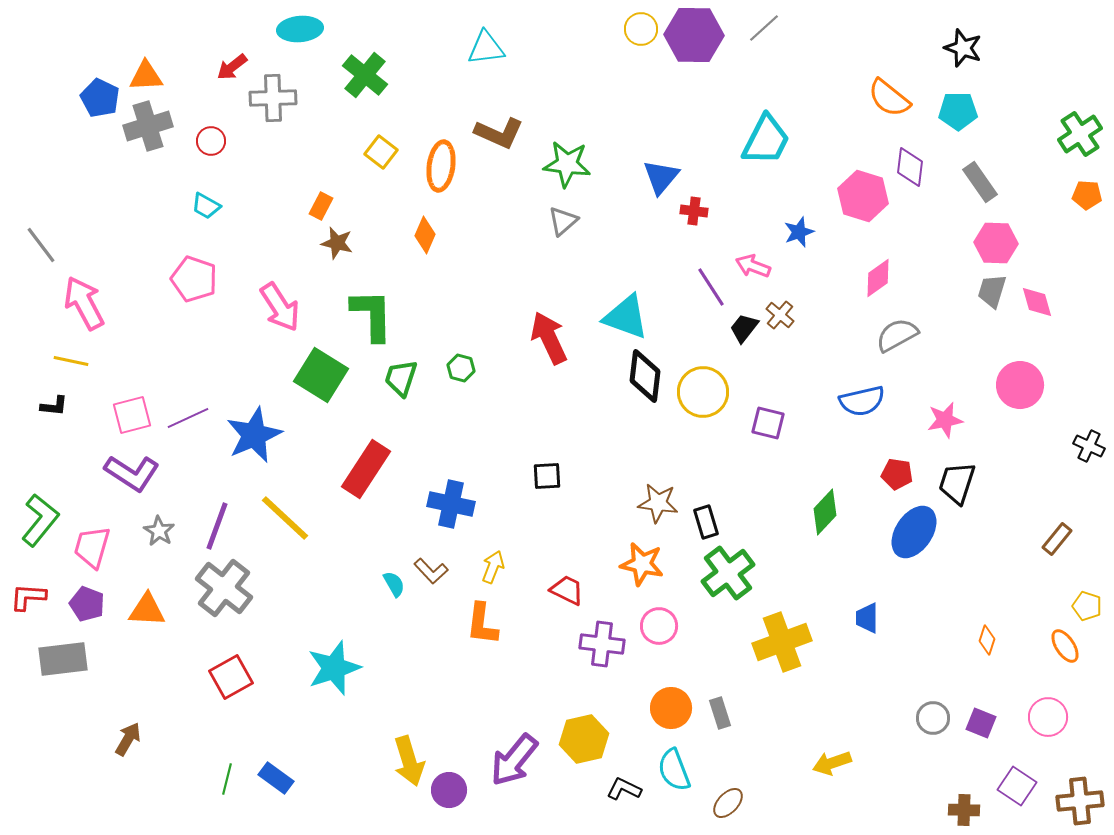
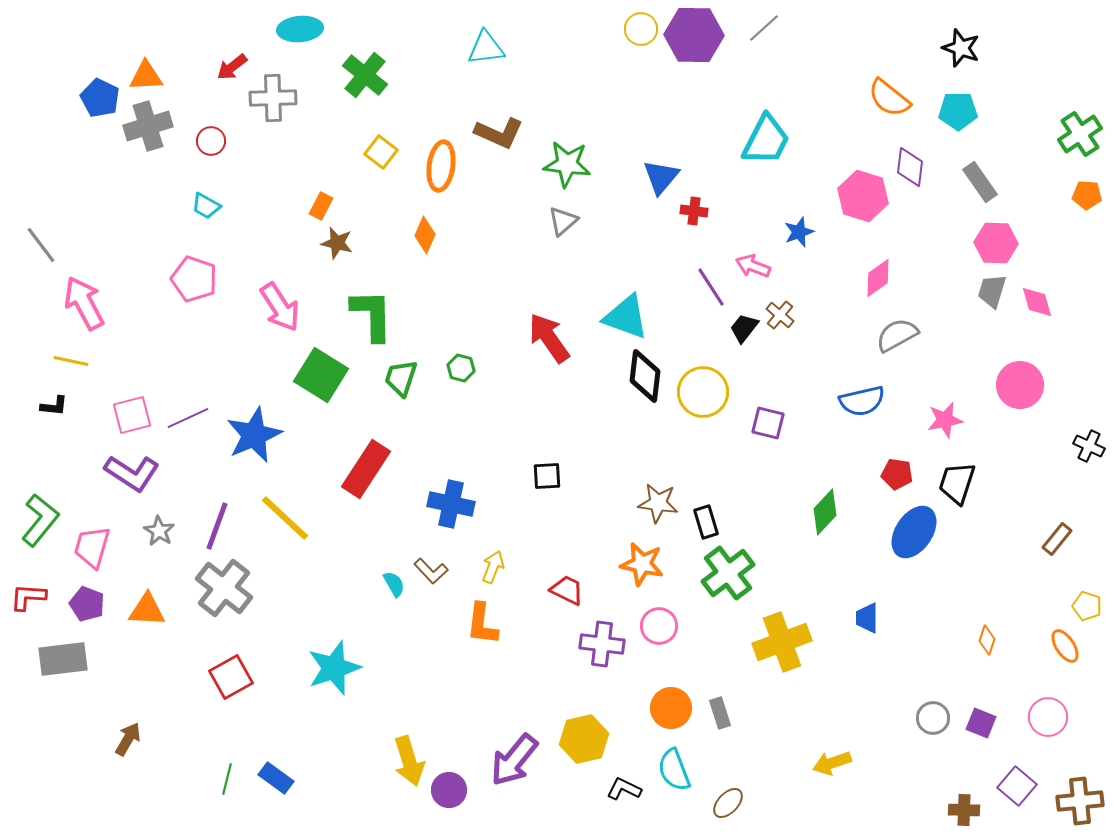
black star at (963, 48): moved 2 px left
red arrow at (549, 338): rotated 10 degrees counterclockwise
purple square at (1017, 786): rotated 6 degrees clockwise
